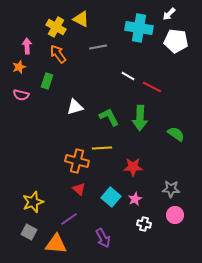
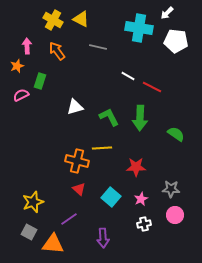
white arrow: moved 2 px left, 1 px up
yellow cross: moved 3 px left, 7 px up
gray line: rotated 24 degrees clockwise
orange arrow: moved 1 px left, 3 px up
orange star: moved 2 px left, 1 px up
green rectangle: moved 7 px left
pink semicircle: rotated 140 degrees clockwise
red star: moved 3 px right
pink star: moved 6 px right
white cross: rotated 24 degrees counterclockwise
purple arrow: rotated 24 degrees clockwise
orange triangle: moved 3 px left
